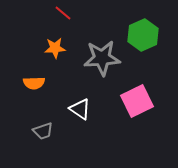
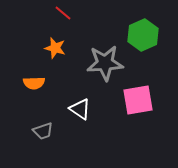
orange star: rotated 20 degrees clockwise
gray star: moved 3 px right, 5 px down
pink square: moved 1 px right, 1 px up; rotated 16 degrees clockwise
